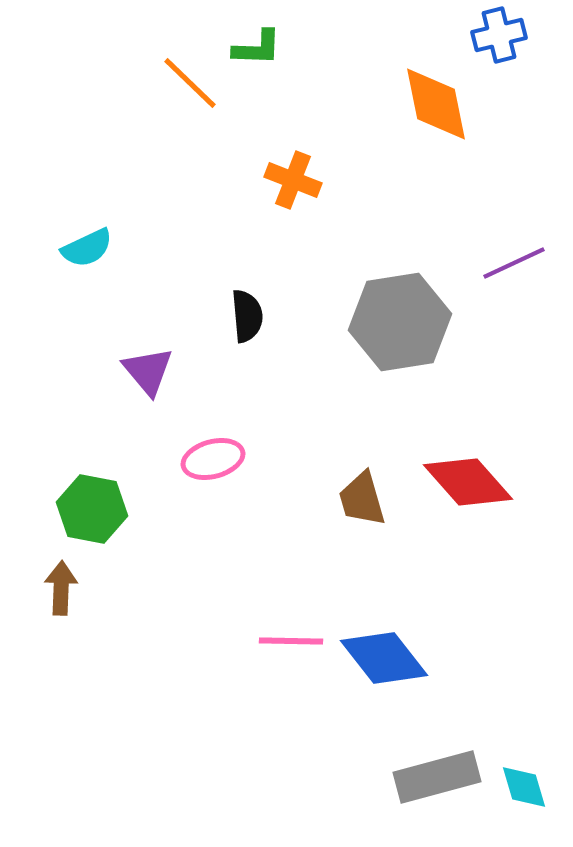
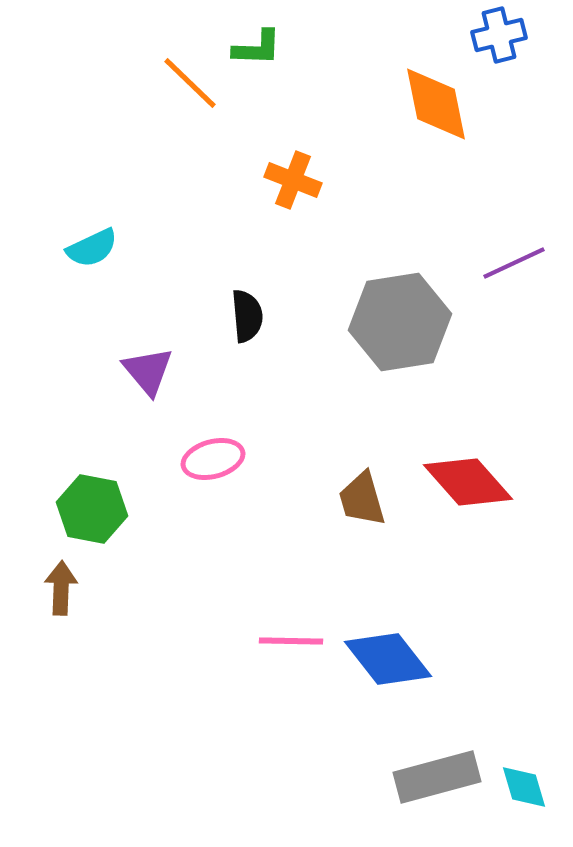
cyan semicircle: moved 5 px right
blue diamond: moved 4 px right, 1 px down
